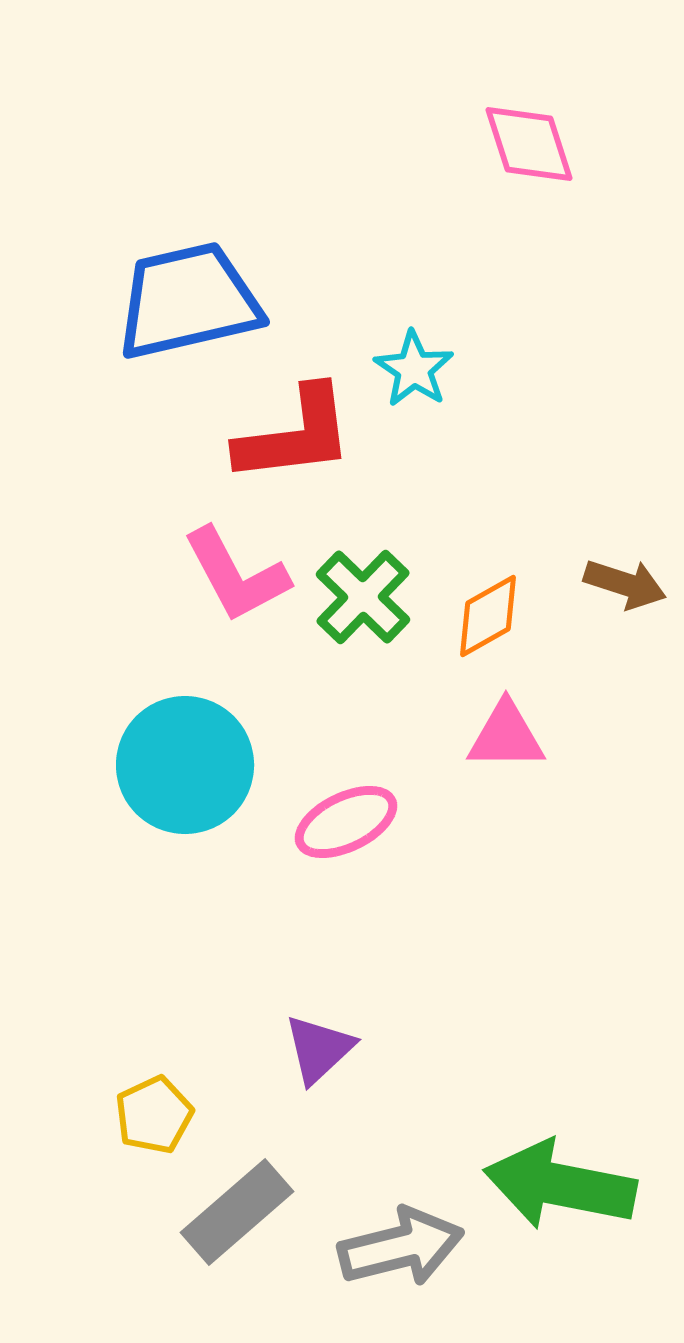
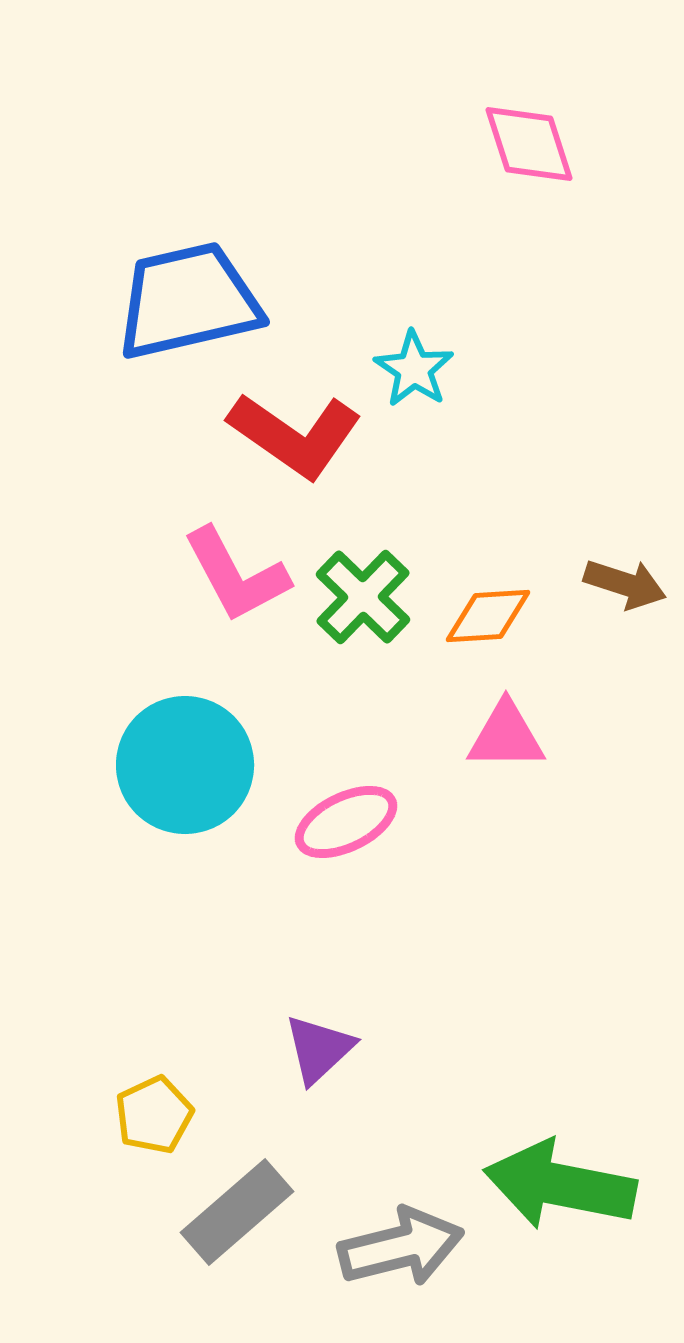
red L-shape: rotated 42 degrees clockwise
orange diamond: rotated 26 degrees clockwise
